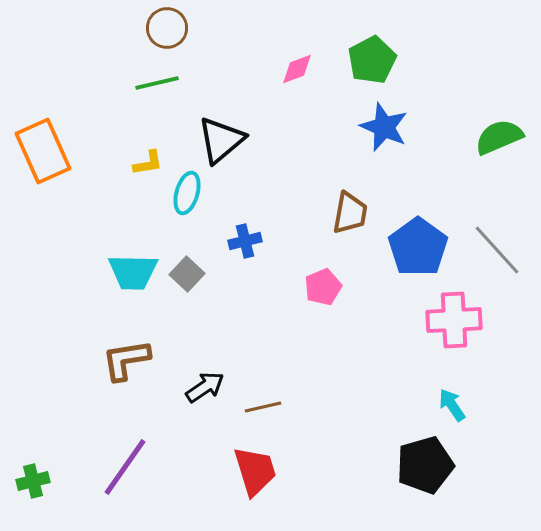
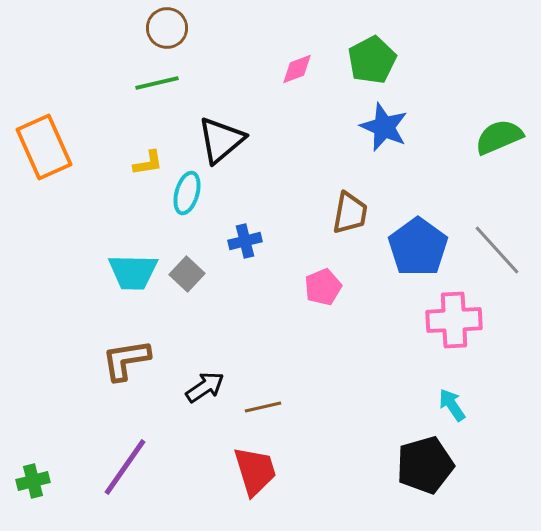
orange rectangle: moved 1 px right, 4 px up
